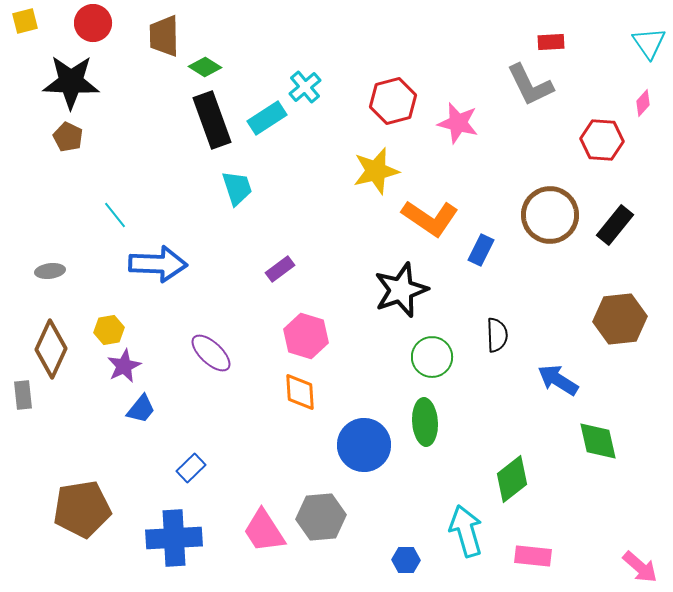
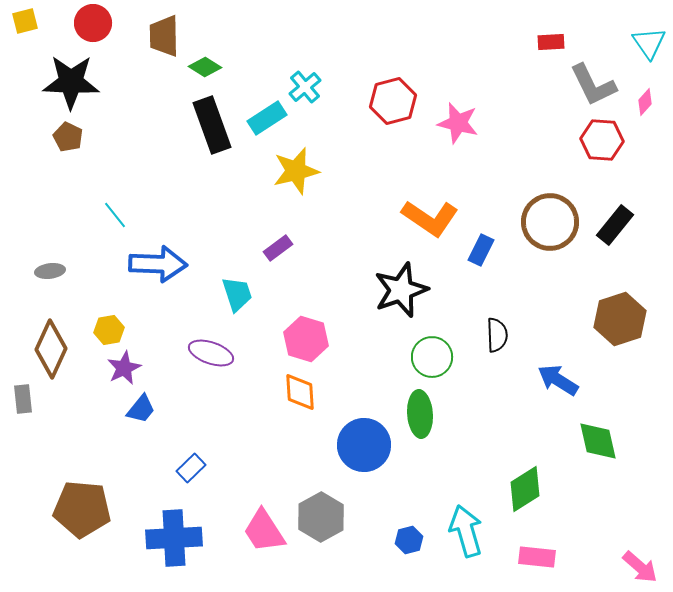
gray L-shape at (530, 85): moved 63 px right
pink diamond at (643, 103): moved 2 px right, 1 px up
black rectangle at (212, 120): moved 5 px down
yellow star at (376, 171): moved 80 px left
cyan trapezoid at (237, 188): moved 106 px down
brown circle at (550, 215): moved 7 px down
purple rectangle at (280, 269): moved 2 px left, 21 px up
brown hexagon at (620, 319): rotated 12 degrees counterclockwise
pink hexagon at (306, 336): moved 3 px down
purple ellipse at (211, 353): rotated 24 degrees counterclockwise
purple star at (124, 366): moved 2 px down
gray rectangle at (23, 395): moved 4 px down
green ellipse at (425, 422): moved 5 px left, 8 px up
green diamond at (512, 479): moved 13 px right, 10 px down; rotated 6 degrees clockwise
brown pentagon at (82, 509): rotated 14 degrees clockwise
gray hexagon at (321, 517): rotated 24 degrees counterclockwise
pink rectangle at (533, 556): moved 4 px right, 1 px down
blue hexagon at (406, 560): moved 3 px right, 20 px up; rotated 16 degrees counterclockwise
